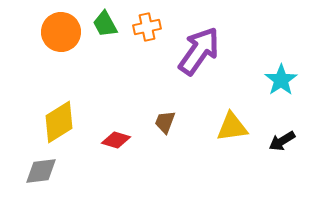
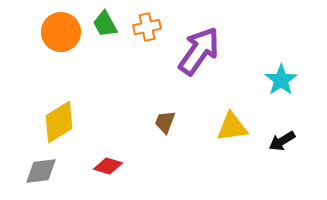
red diamond: moved 8 px left, 26 px down
